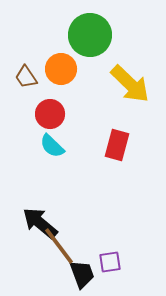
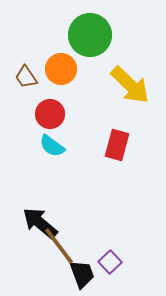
yellow arrow: moved 1 px down
cyan semicircle: rotated 8 degrees counterclockwise
purple square: rotated 35 degrees counterclockwise
